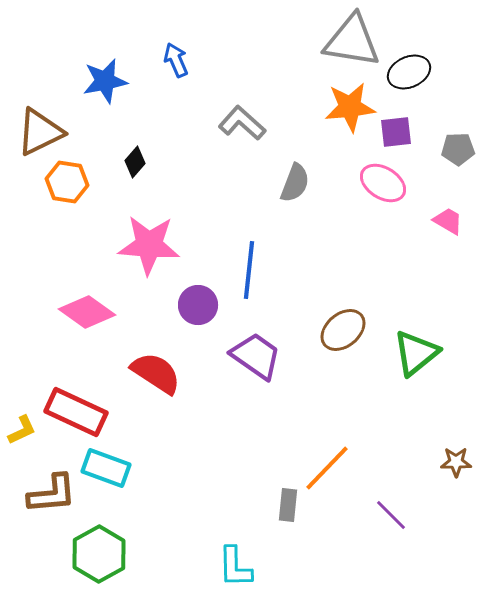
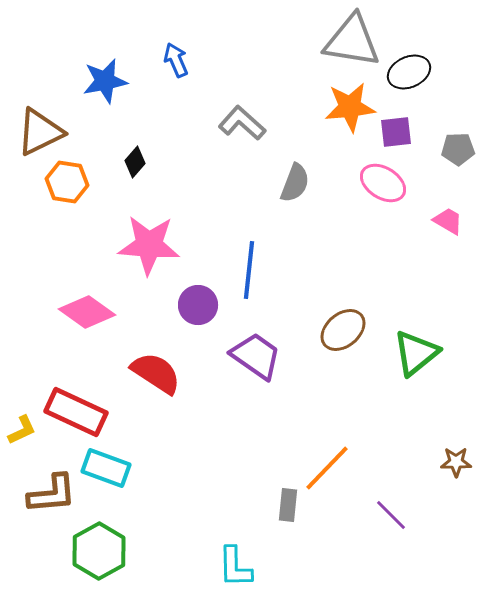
green hexagon: moved 3 px up
